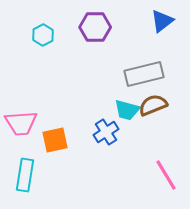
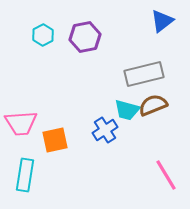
purple hexagon: moved 10 px left, 10 px down; rotated 12 degrees counterclockwise
blue cross: moved 1 px left, 2 px up
